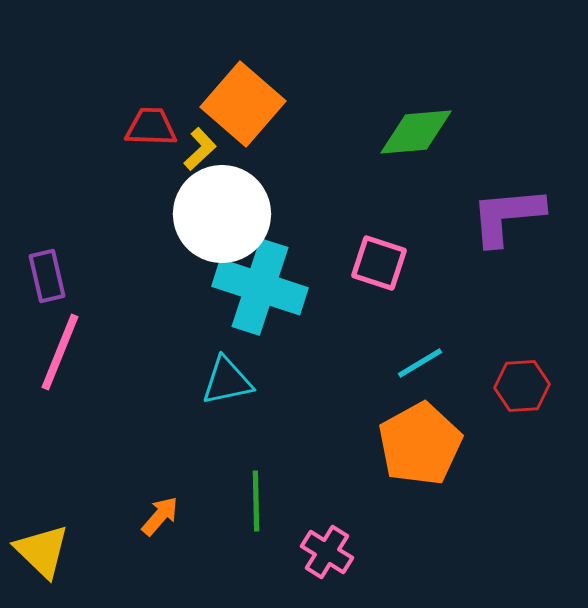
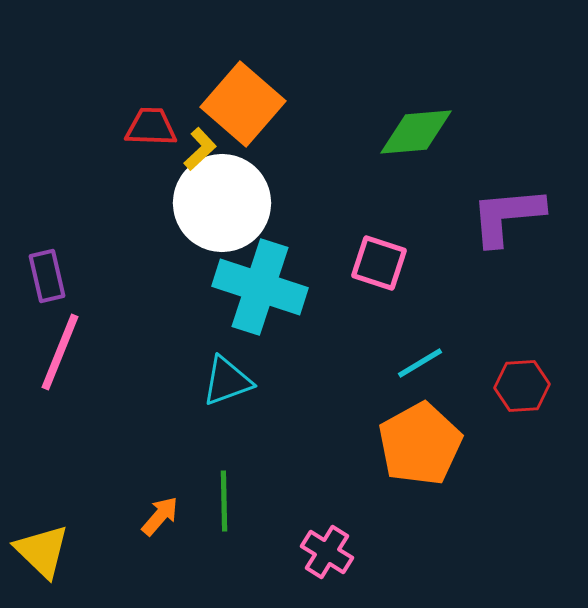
white circle: moved 11 px up
cyan triangle: rotated 8 degrees counterclockwise
green line: moved 32 px left
